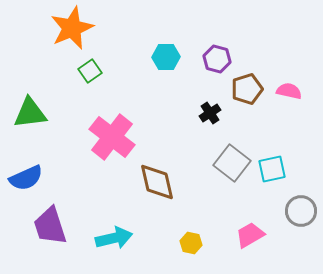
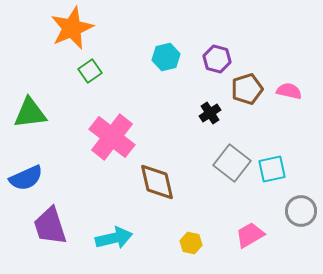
cyan hexagon: rotated 12 degrees counterclockwise
